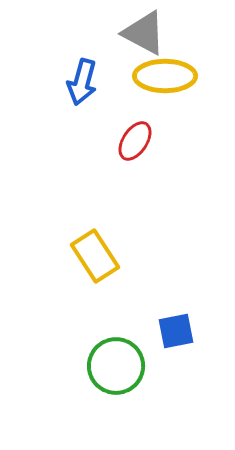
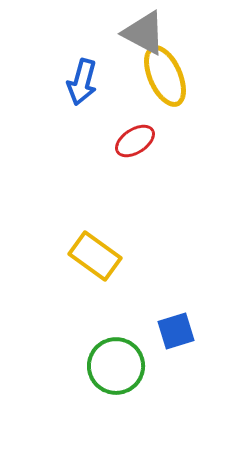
yellow ellipse: rotated 66 degrees clockwise
red ellipse: rotated 24 degrees clockwise
yellow rectangle: rotated 21 degrees counterclockwise
blue square: rotated 6 degrees counterclockwise
